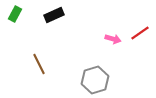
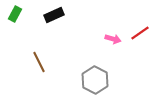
brown line: moved 2 px up
gray hexagon: rotated 16 degrees counterclockwise
